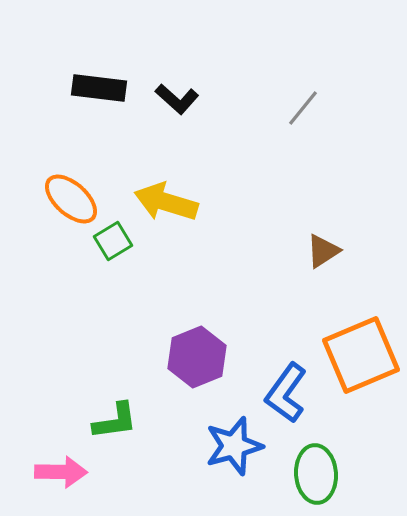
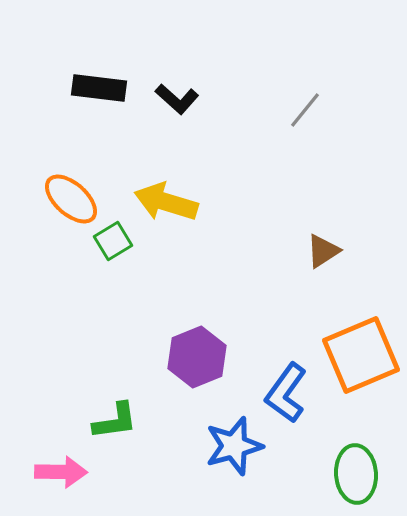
gray line: moved 2 px right, 2 px down
green ellipse: moved 40 px right
